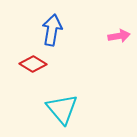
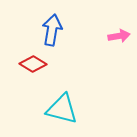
cyan triangle: rotated 36 degrees counterclockwise
